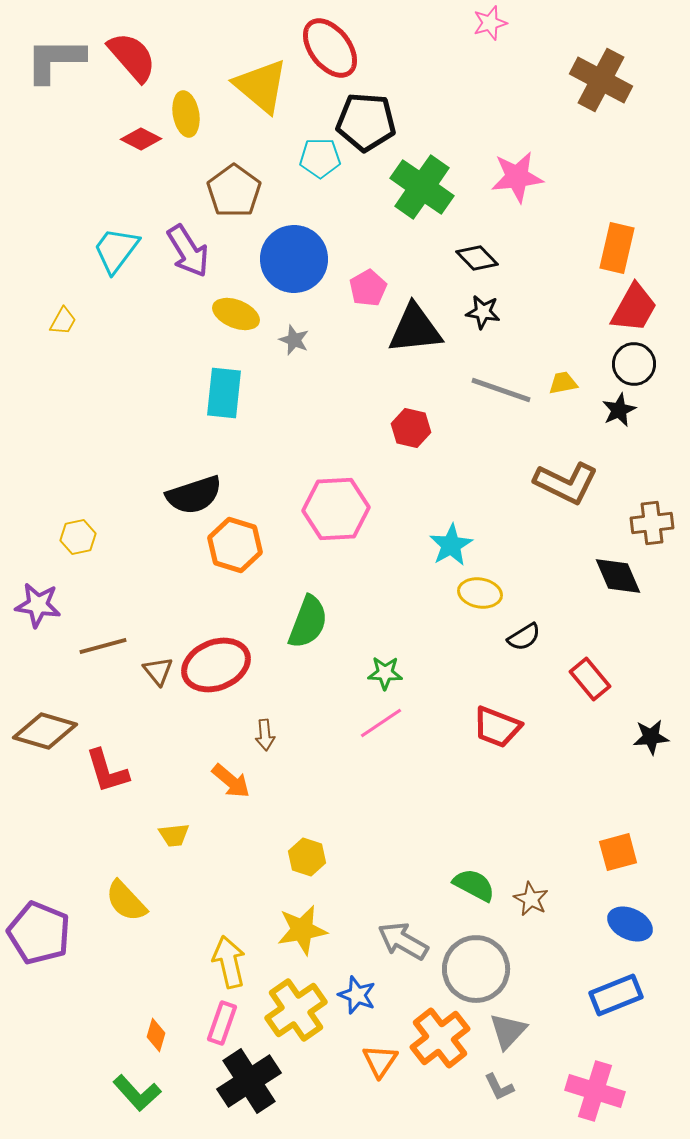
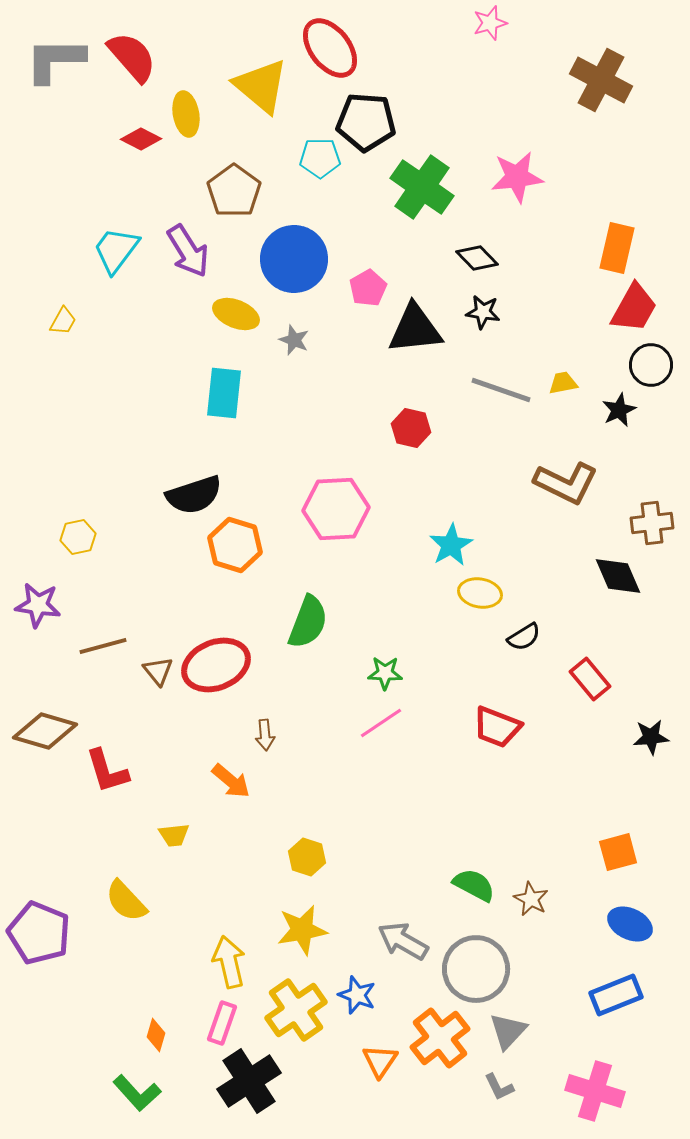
black circle at (634, 364): moved 17 px right, 1 px down
